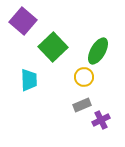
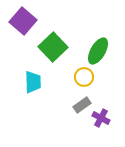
cyan trapezoid: moved 4 px right, 2 px down
gray rectangle: rotated 12 degrees counterclockwise
purple cross: moved 2 px up; rotated 36 degrees counterclockwise
